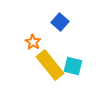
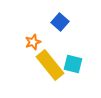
orange star: rotated 21 degrees clockwise
cyan square: moved 2 px up
